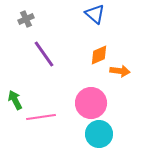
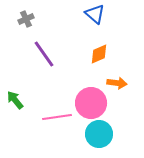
orange diamond: moved 1 px up
orange arrow: moved 3 px left, 12 px down
green arrow: rotated 12 degrees counterclockwise
pink line: moved 16 px right
